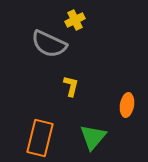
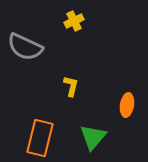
yellow cross: moved 1 px left, 1 px down
gray semicircle: moved 24 px left, 3 px down
